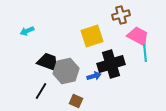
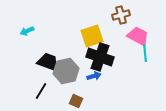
black cross: moved 11 px left, 7 px up; rotated 36 degrees clockwise
